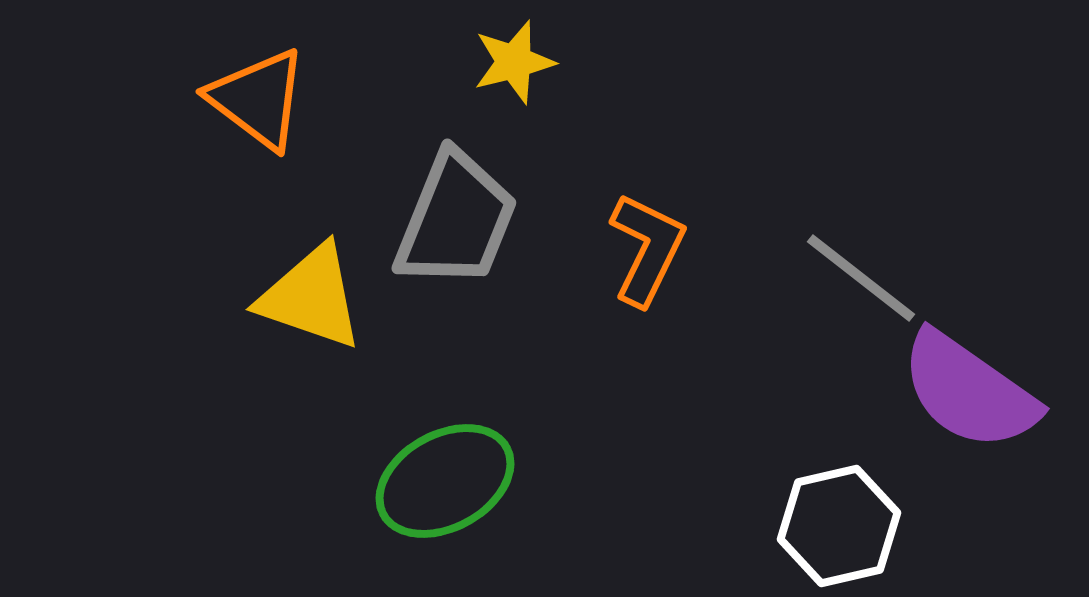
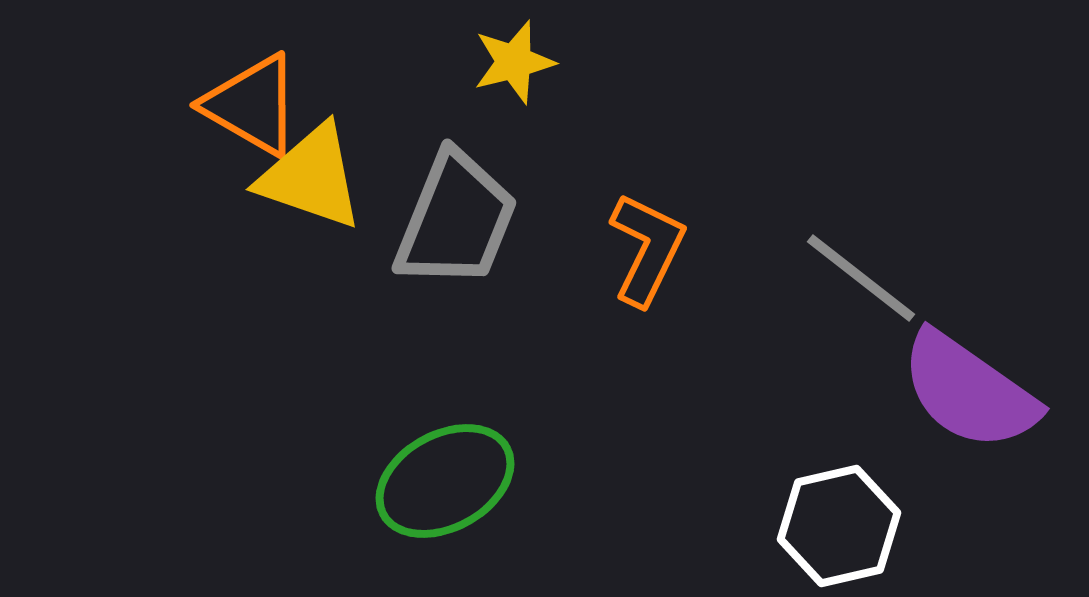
orange triangle: moved 6 px left, 6 px down; rotated 7 degrees counterclockwise
yellow triangle: moved 120 px up
